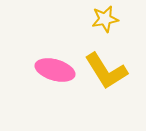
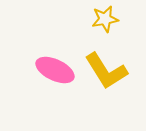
pink ellipse: rotated 9 degrees clockwise
